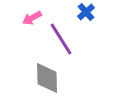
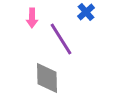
pink arrow: rotated 60 degrees counterclockwise
